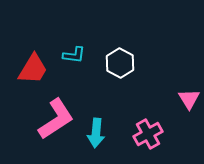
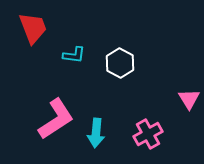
red trapezoid: moved 41 px up; rotated 52 degrees counterclockwise
